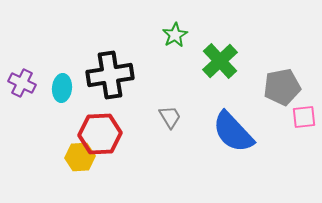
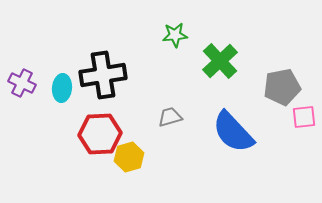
green star: rotated 25 degrees clockwise
black cross: moved 7 px left
gray trapezoid: rotated 75 degrees counterclockwise
yellow hexagon: moved 49 px right; rotated 12 degrees counterclockwise
